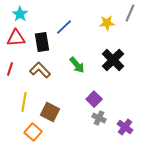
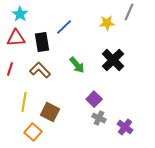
gray line: moved 1 px left, 1 px up
